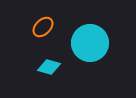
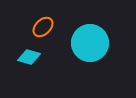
cyan diamond: moved 20 px left, 10 px up
